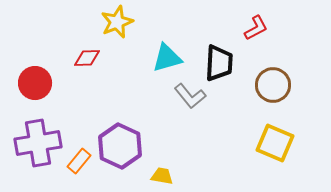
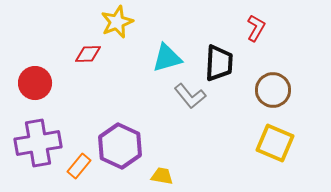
red L-shape: rotated 32 degrees counterclockwise
red diamond: moved 1 px right, 4 px up
brown circle: moved 5 px down
orange rectangle: moved 5 px down
